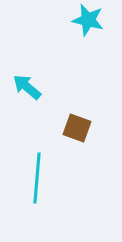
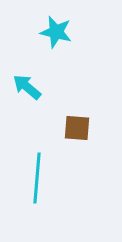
cyan star: moved 32 px left, 12 px down
brown square: rotated 16 degrees counterclockwise
